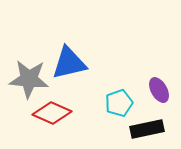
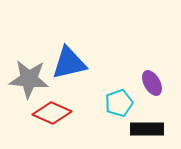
purple ellipse: moved 7 px left, 7 px up
black rectangle: rotated 12 degrees clockwise
